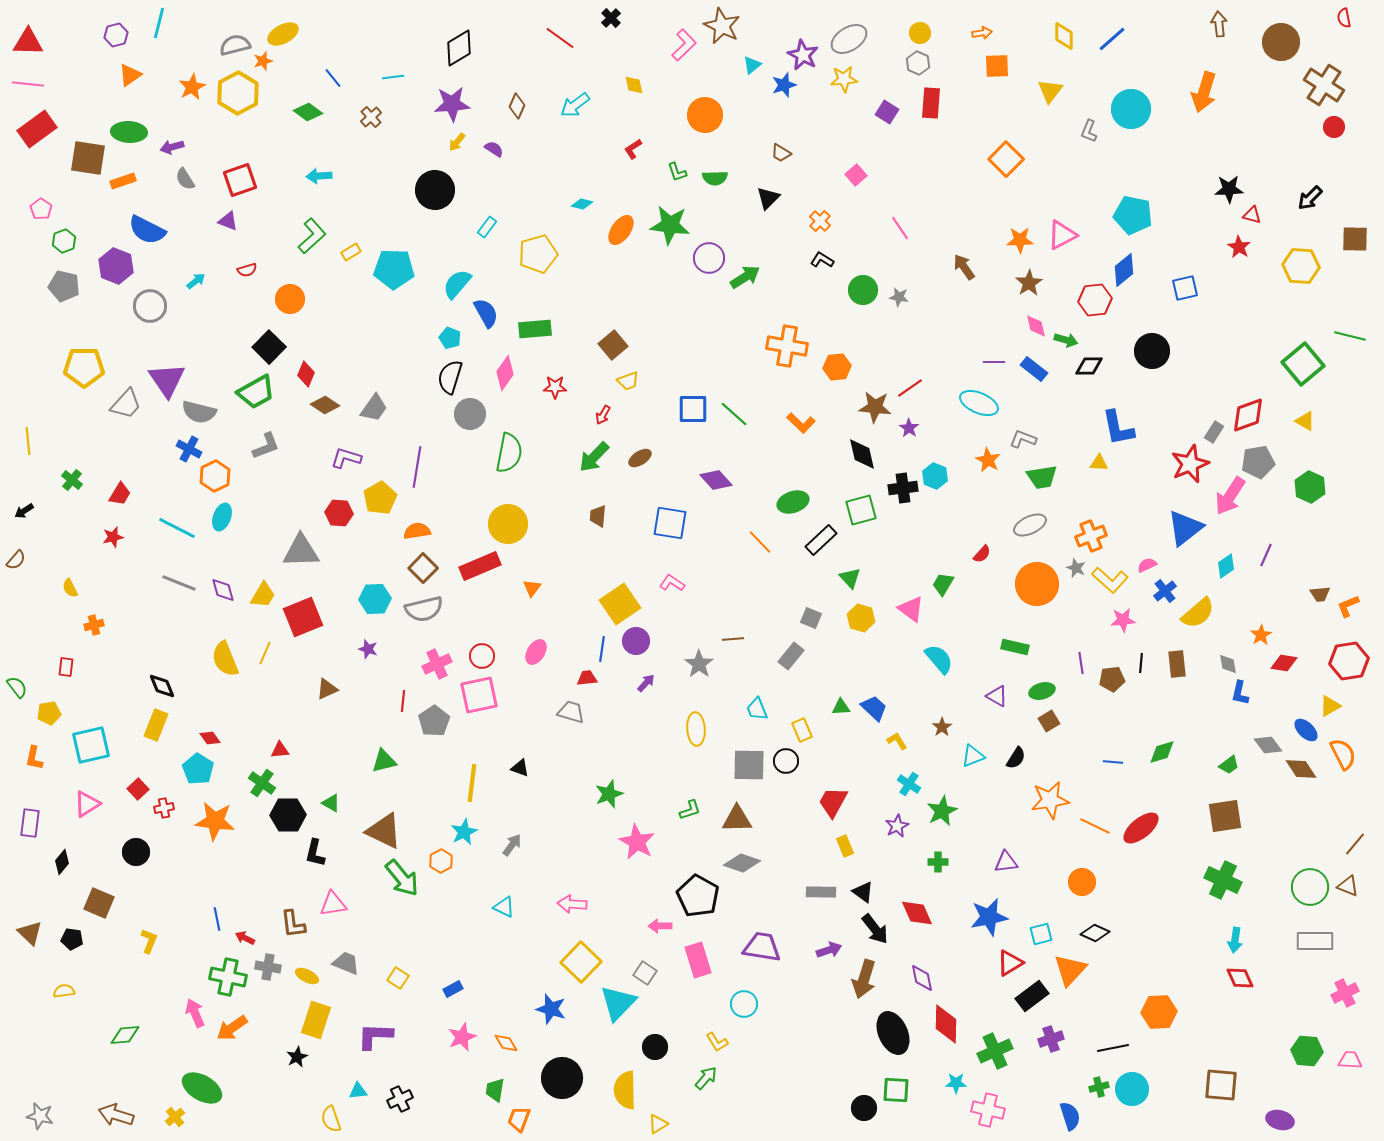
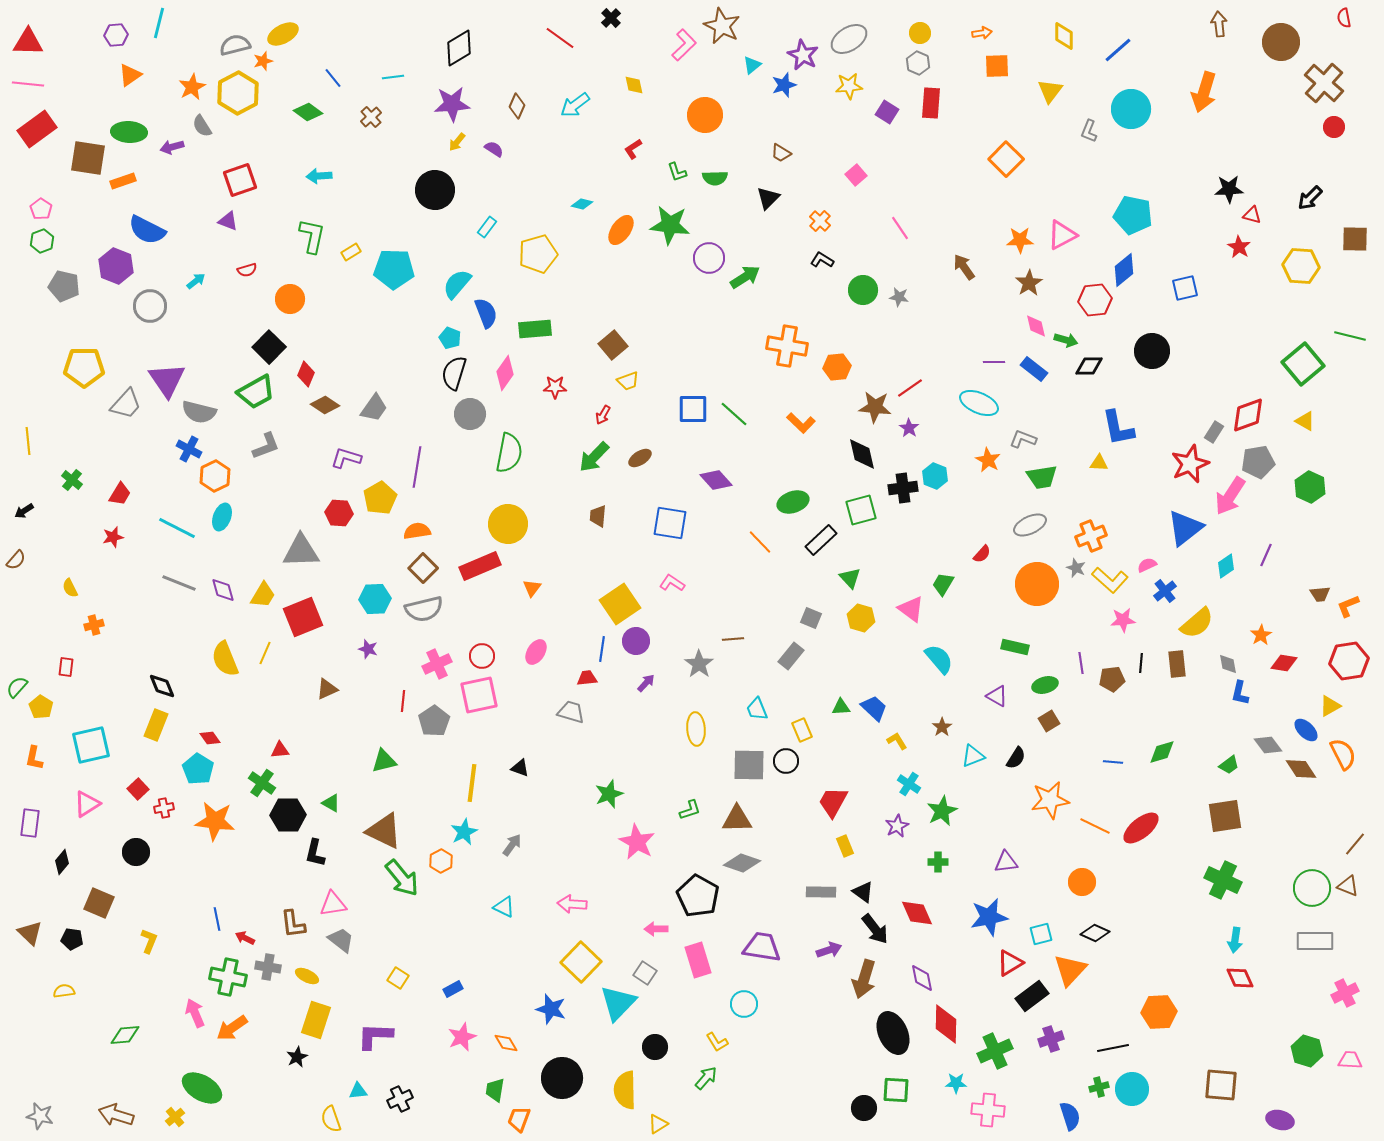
purple hexagon at (116, 35): rotated 10 degrees clockwise
blue line at (1112, 39): moved 6 px right, 11 px down
yellow star at (844, 79): moved 5 px right, 7 px down
brown cross at (1324, 85): moved 2 px up; rotated 9 degrees clockwise
gray semicircle at (185, 179): moved 17 px right, 53 px up
green L-shape at (312, 236): rotated 36 degrees counterclockwise
green hexagon at (64, 241): moved 22 px left
blue semicircle at (486, 313): rotated 8 degrees clockwise
black semicircle at (450, 377): moved 4 px right, 4 px up
yellow semicircle at (1198, 613): moved 1 px left, 10 px down
green semicircle at (17, 687): rotated 100 degrees counterclockwise
green ellipse at (1042, 691): moved 3 px right, 6 px up
yellow pentagon at (49, 713): moved 8 px left, 6 px up; rotated 30 degrees counterclockwise
green circle at (1310, 887): moved 2 px right, 1 px down
pink arrow at (660, 926): moved 4 px left, 3 px down
gray trapezoid at (346, 963): moved 5 px left, 23 px up; rotated 16 degrees clockwise
green hexagon at (1307, 1051): rotated 12 degrees clockwise
pink cross at (988, 1110): rotated 8 degrees counterclockwise
